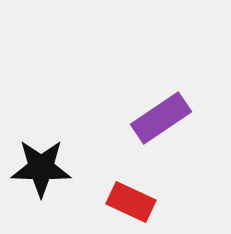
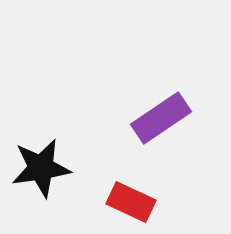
black star: rotated 10 degrees counterclockwise
